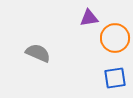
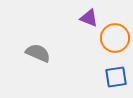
purple triangle: rotated 30 degrees clockwise
blue square: moved 1 px right, 1 px up
